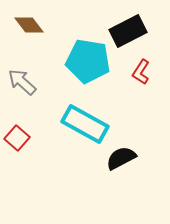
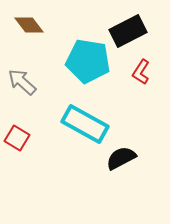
red square: rotated 10 degrees counterclockwise
